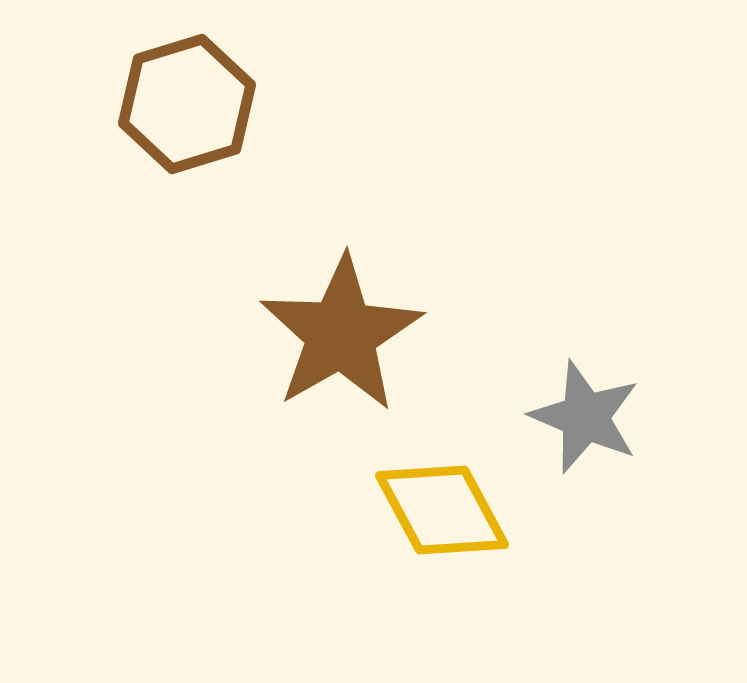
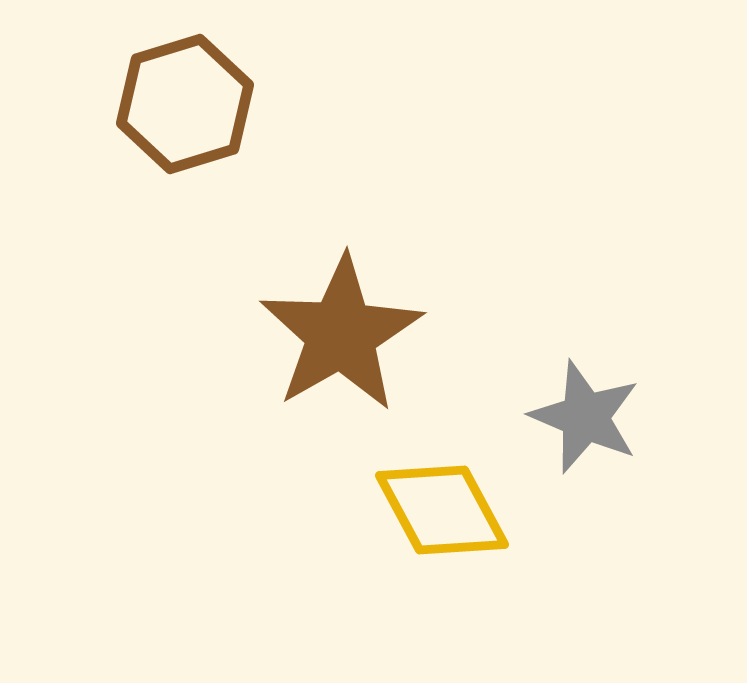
brown hexagon: moved 2 px left
